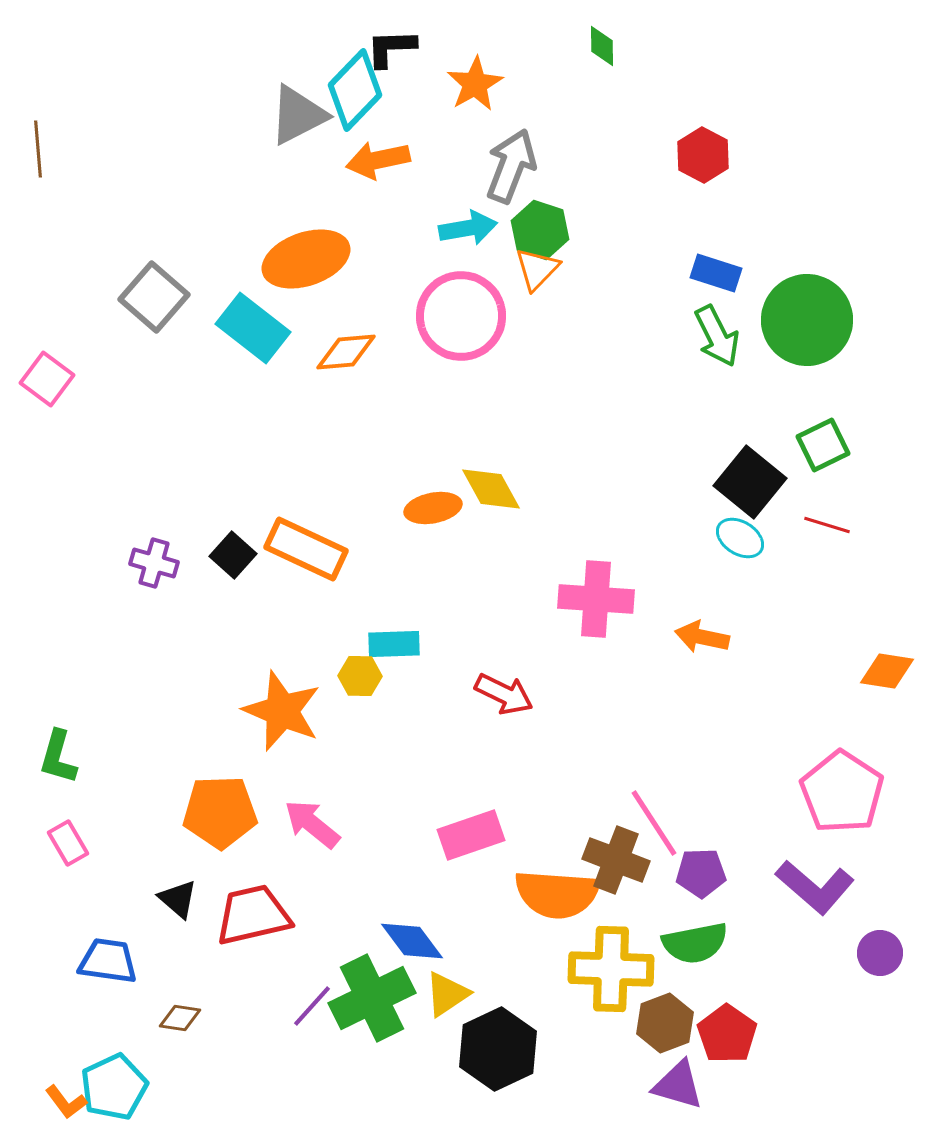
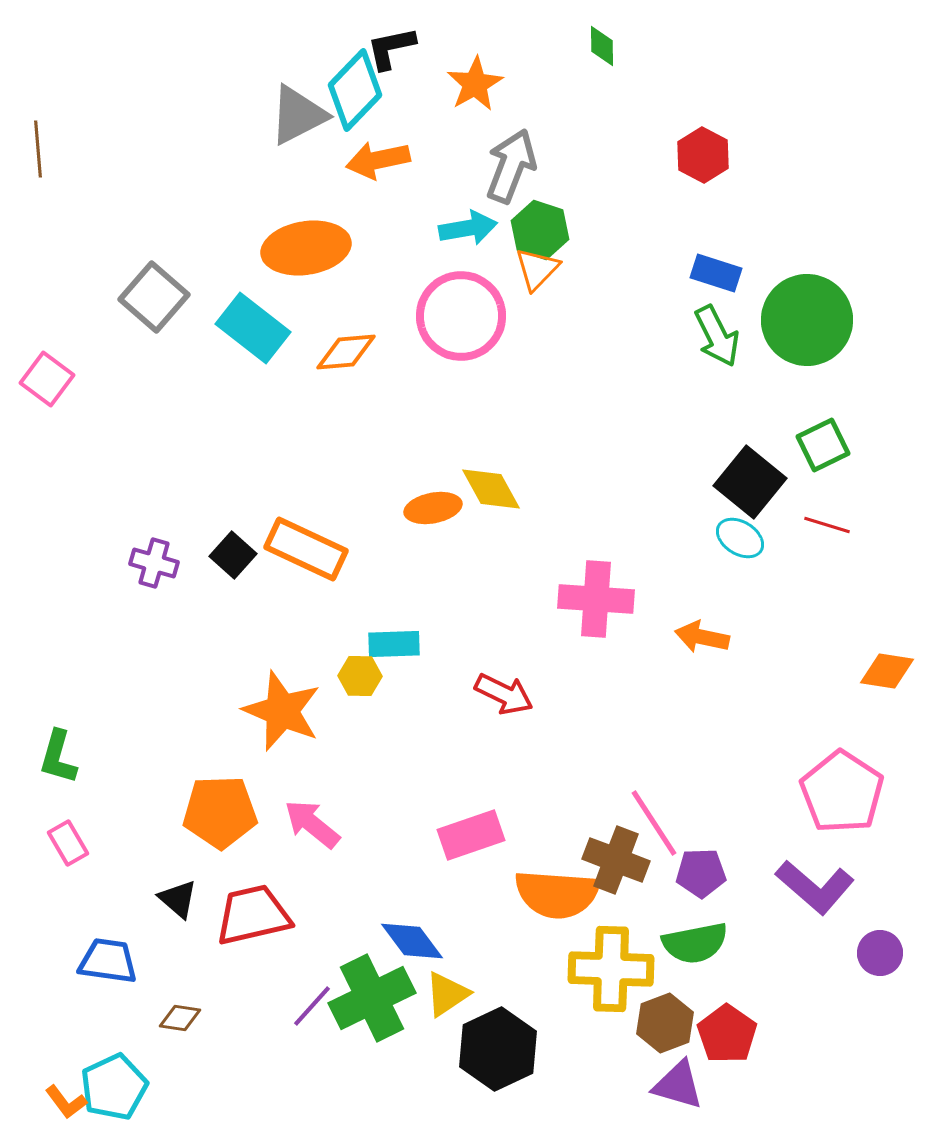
black L-shape at (391, 48): rotated 10 degrees counterclockwise
orange ellipse at (306, 259): moved 11 px up; rotated 10 degrees clockwise
